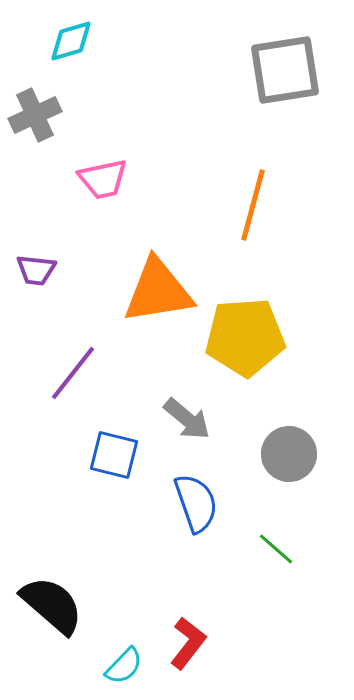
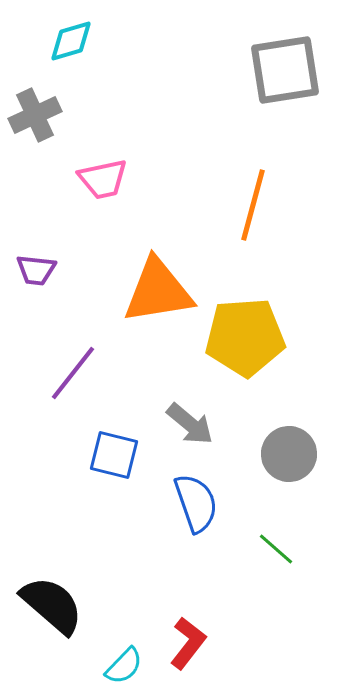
gray arrow: moved 3 px right, 5 px down
